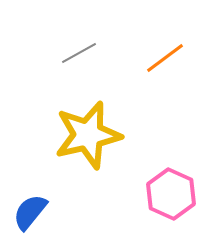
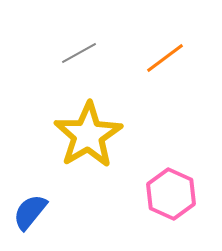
yellow star: rotated 18 degrees counterclockwise
